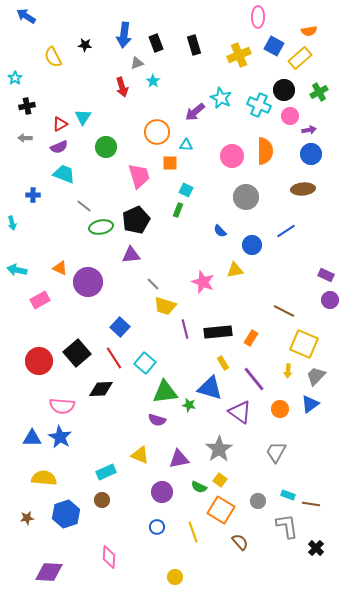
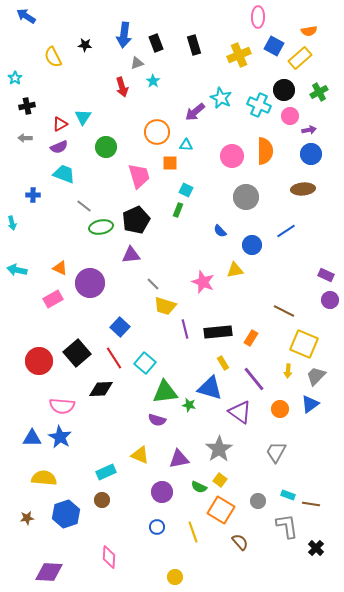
purple circle at (88, 282): moved 2 px right, 1 px down
pink rectangle at (40, 300): moved 13 px right, 1 px up
